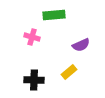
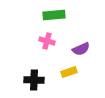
pink cross: moved 15 px right, 4 px down
purple semicircle: moved 4 px down
yellow rectangle: rotated 21 degrees clockwise
